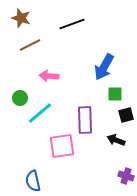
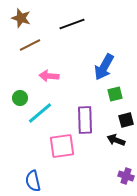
green square: rotated 14 degrees counterclockwise
black square: moved 5 px down
